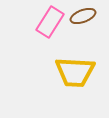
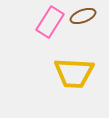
yellow trapezoid: moved 1 px left, 1 px down
